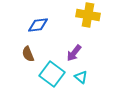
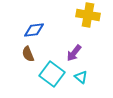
blue diamond: moved 4 px left, 5 px down
